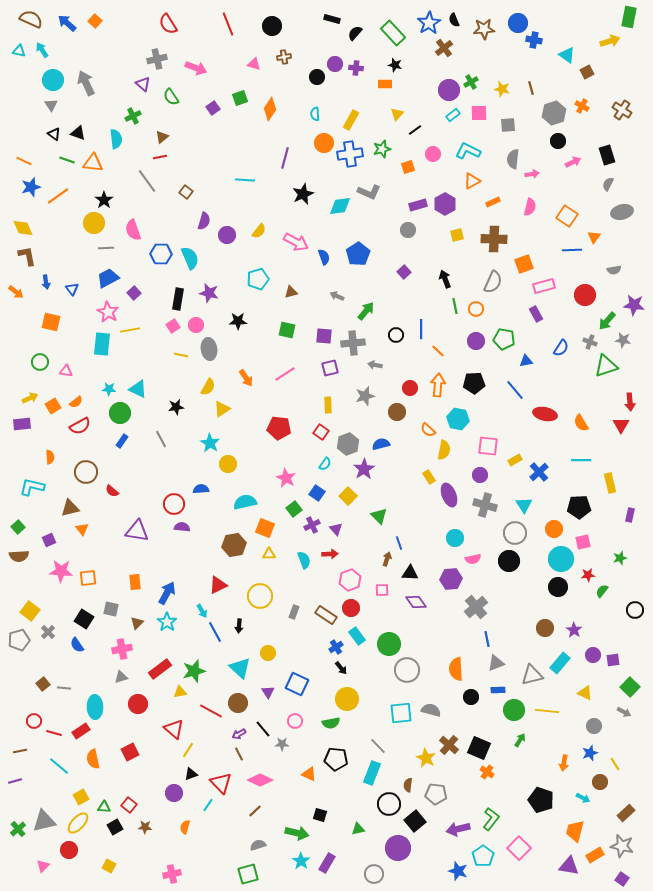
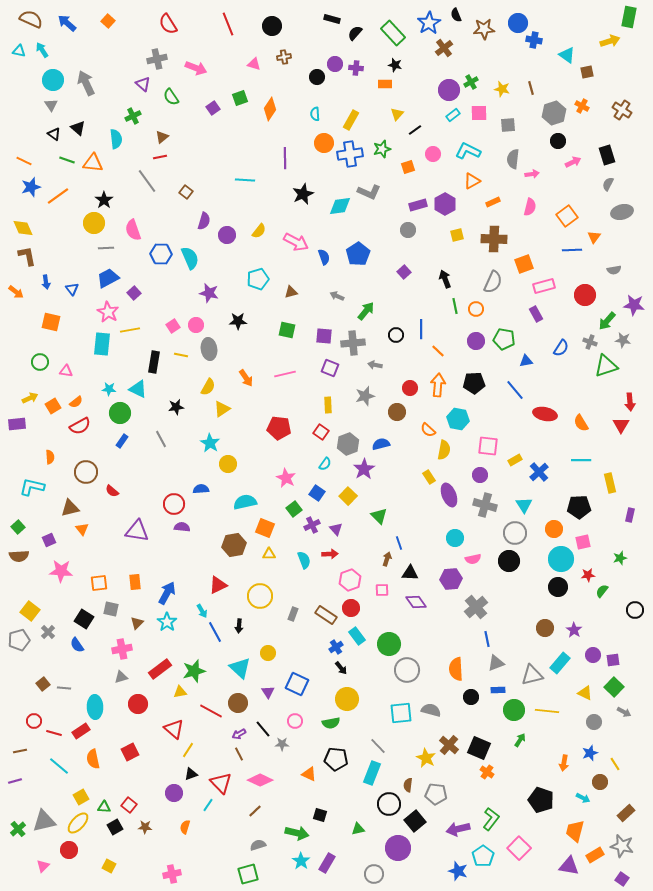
black semicircle at (454, 20): moved 2 px right, 5 px up
orange square at (95, 21): moved 13 px right
brown square at (587, 72): rotated 16 degrees clockwise
black triangle at (78, 133): moved 5 px up; rotated 21 degrees clockwise
purple line at (285, 158): rotated 15 degrees counterclockwise
orange square at (567, 216): rotated 20 degrees clockwise
black rectangle at (178, 299): moved 24 px left, 63 px down
purple square at (330, 368): rotated 36 degrees clockwise
pink line at (285, 374): rotated 20 degrees clockwise
purple rectangle at (22, 424): moved 5 px left
orange square at (88, 578): moved 11 px right, 5 px down
gray rectangle at (294, 612): moved 1 px left, 2 px down
green square at (630, 687): moved 16 px left
gray circle at (594, 726): moved 4 px up
